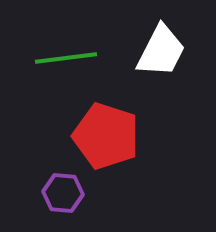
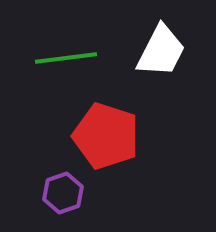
purple hexagon: rotated 24 degrees counterclockwise
